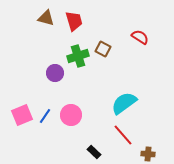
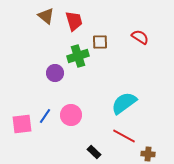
brown triangle: moved 2 px up; rotated 24 degrees clockwise
brown square: moved 3 px left, 7 px up; rotated 28 degrees counterclockwise
pink square: moved 9 px down; rotated 15 degrees clockwise
red line: moved 1 px right, 1 px down; rotated 20 degrees counterclockwise
